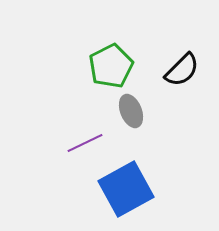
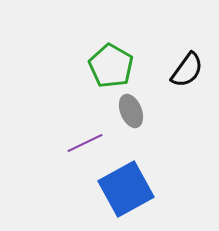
green pentagon: rotated 15 degrees counterclockwise
black semicircle: moved 5 px right; rotated 9 degrees counterclockwise
